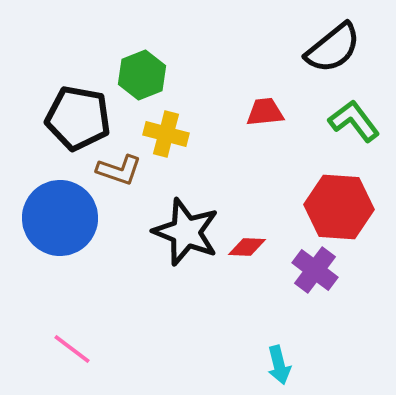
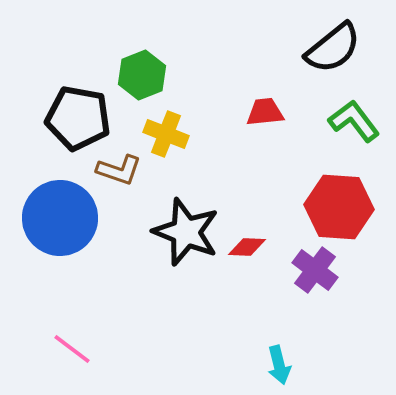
yellow cross: rotated 6 degrees clockwise
